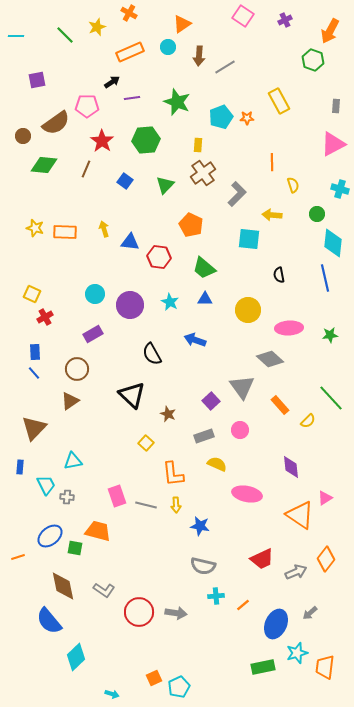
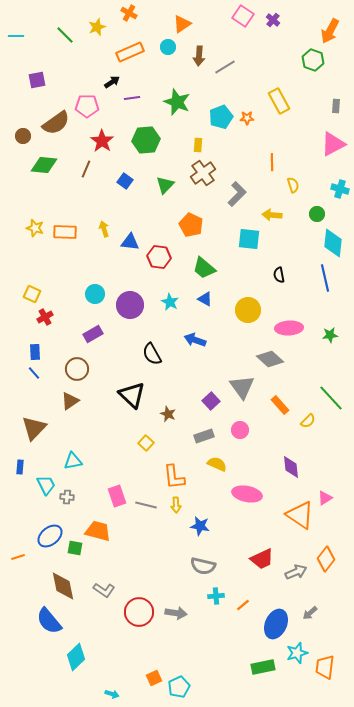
purple cross at (285, 20): moved 12 px left; rotated 24 degrees counterclockwise
blue triangle at (205, 299): rotated 28 degrees clockwise
orange L-shape at (173, 474): moved 1 px right, 3 px down
